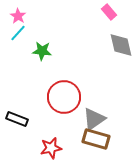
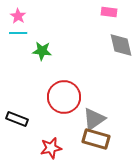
pink rectangle: rotated 42 degrees counterclockwise
cyan line: rotated 48 degrees clockwise
